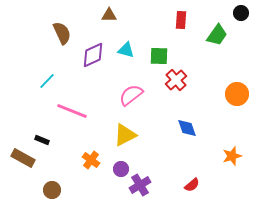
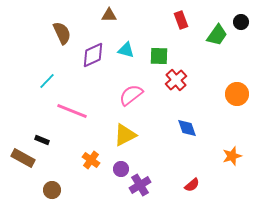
black circle: moved 9 px down
red rectangle: rotated 24 degrees counterclockwise
